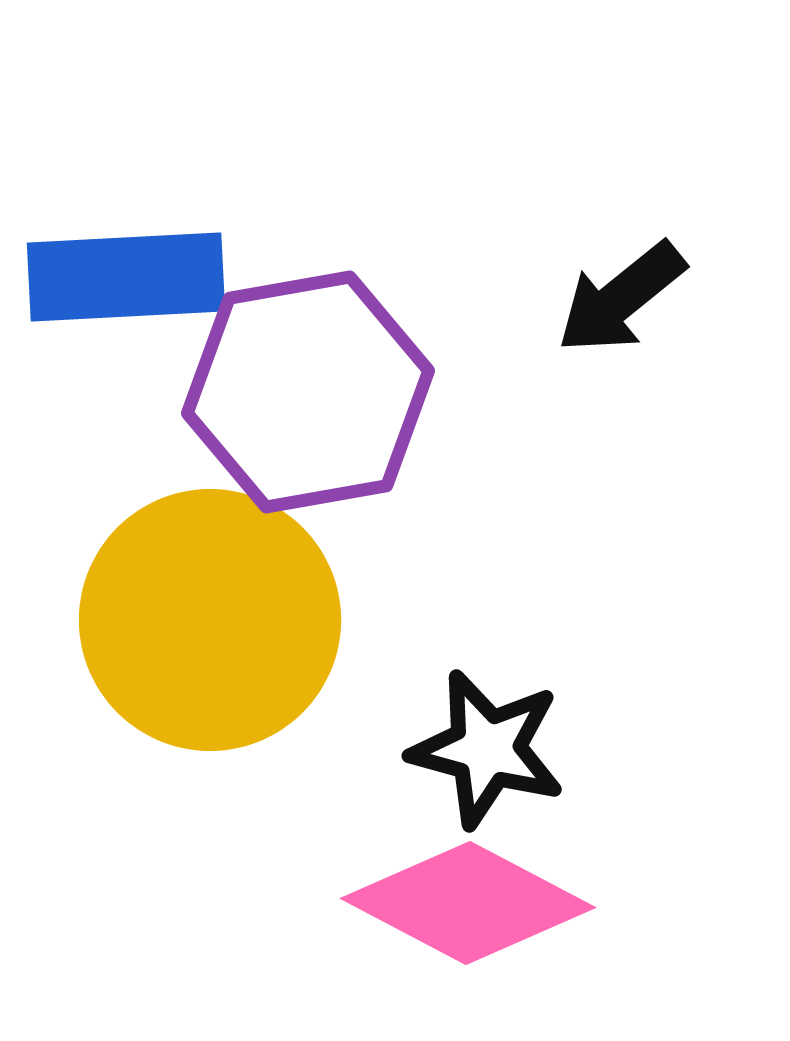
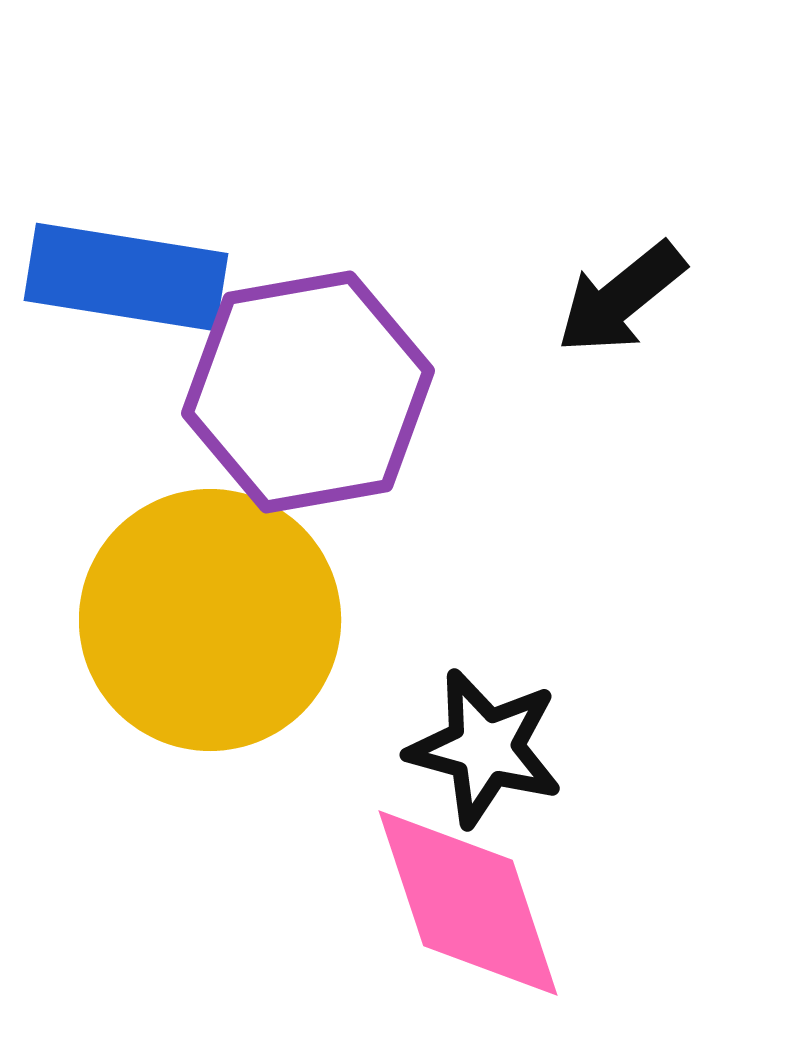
blue rectangle: rotated 12 degrees clockwise
black star: moved 2 px left, 1 px up
pink diamond: rotated 44 degrees clockwise
